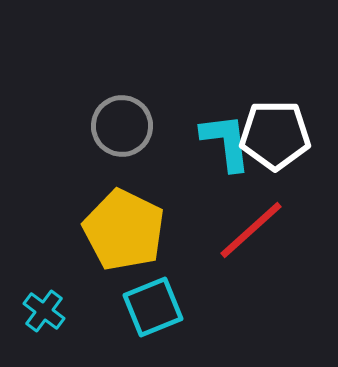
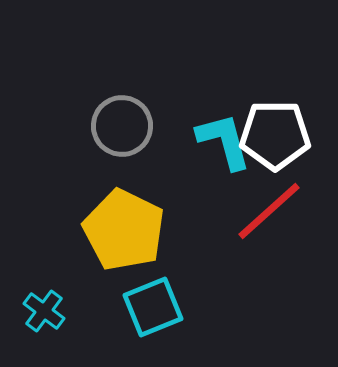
cyan L-shape: moved 2 px left, 1 px up; rotated 8 degrees counterclockwise
red line: moved 18 px right, 19 px up
